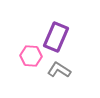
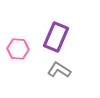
pink hexagon: moved 13 px left, 7 px up
